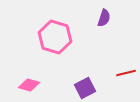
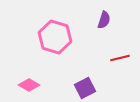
purple semicircle: moved 2 px down
red line: moved 6 px left, 15 px up
pink diamond: rotated 15 degrees clockwise
